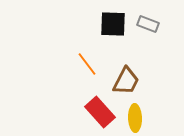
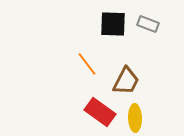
red rectangle: rotated 12 degrees counterclockwise
